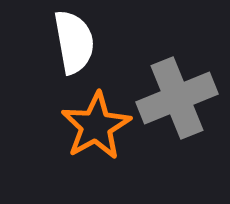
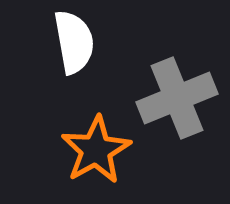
orange star: moved 24 px down
